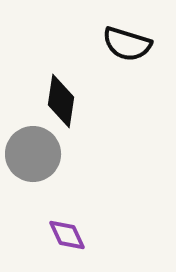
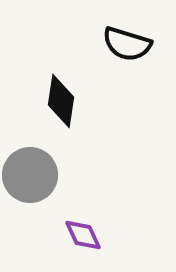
gray circle: moved 3 px left, 21 px down
purple diamond: moved 16 px right
